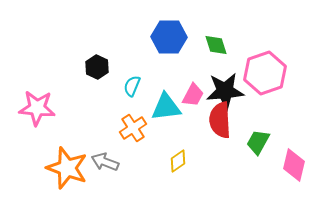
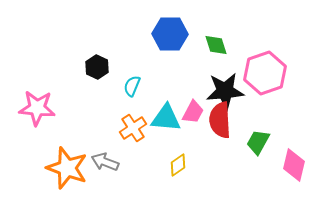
blue hexagon: moved 1 px right, 3 px up
pink trapezoid: moved 17 px down
cyan triangle: moved 11 px down; rotated 12 degrees clockwise
yellow diamond: moved 4 px down
